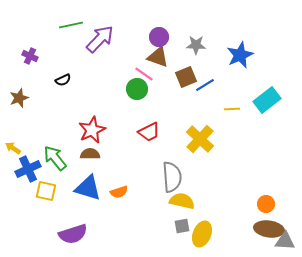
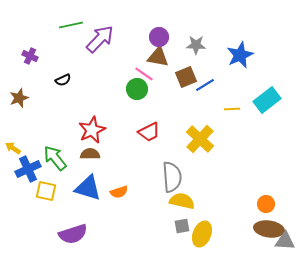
brown triangle: rotated 10 degrees counterclockwise
